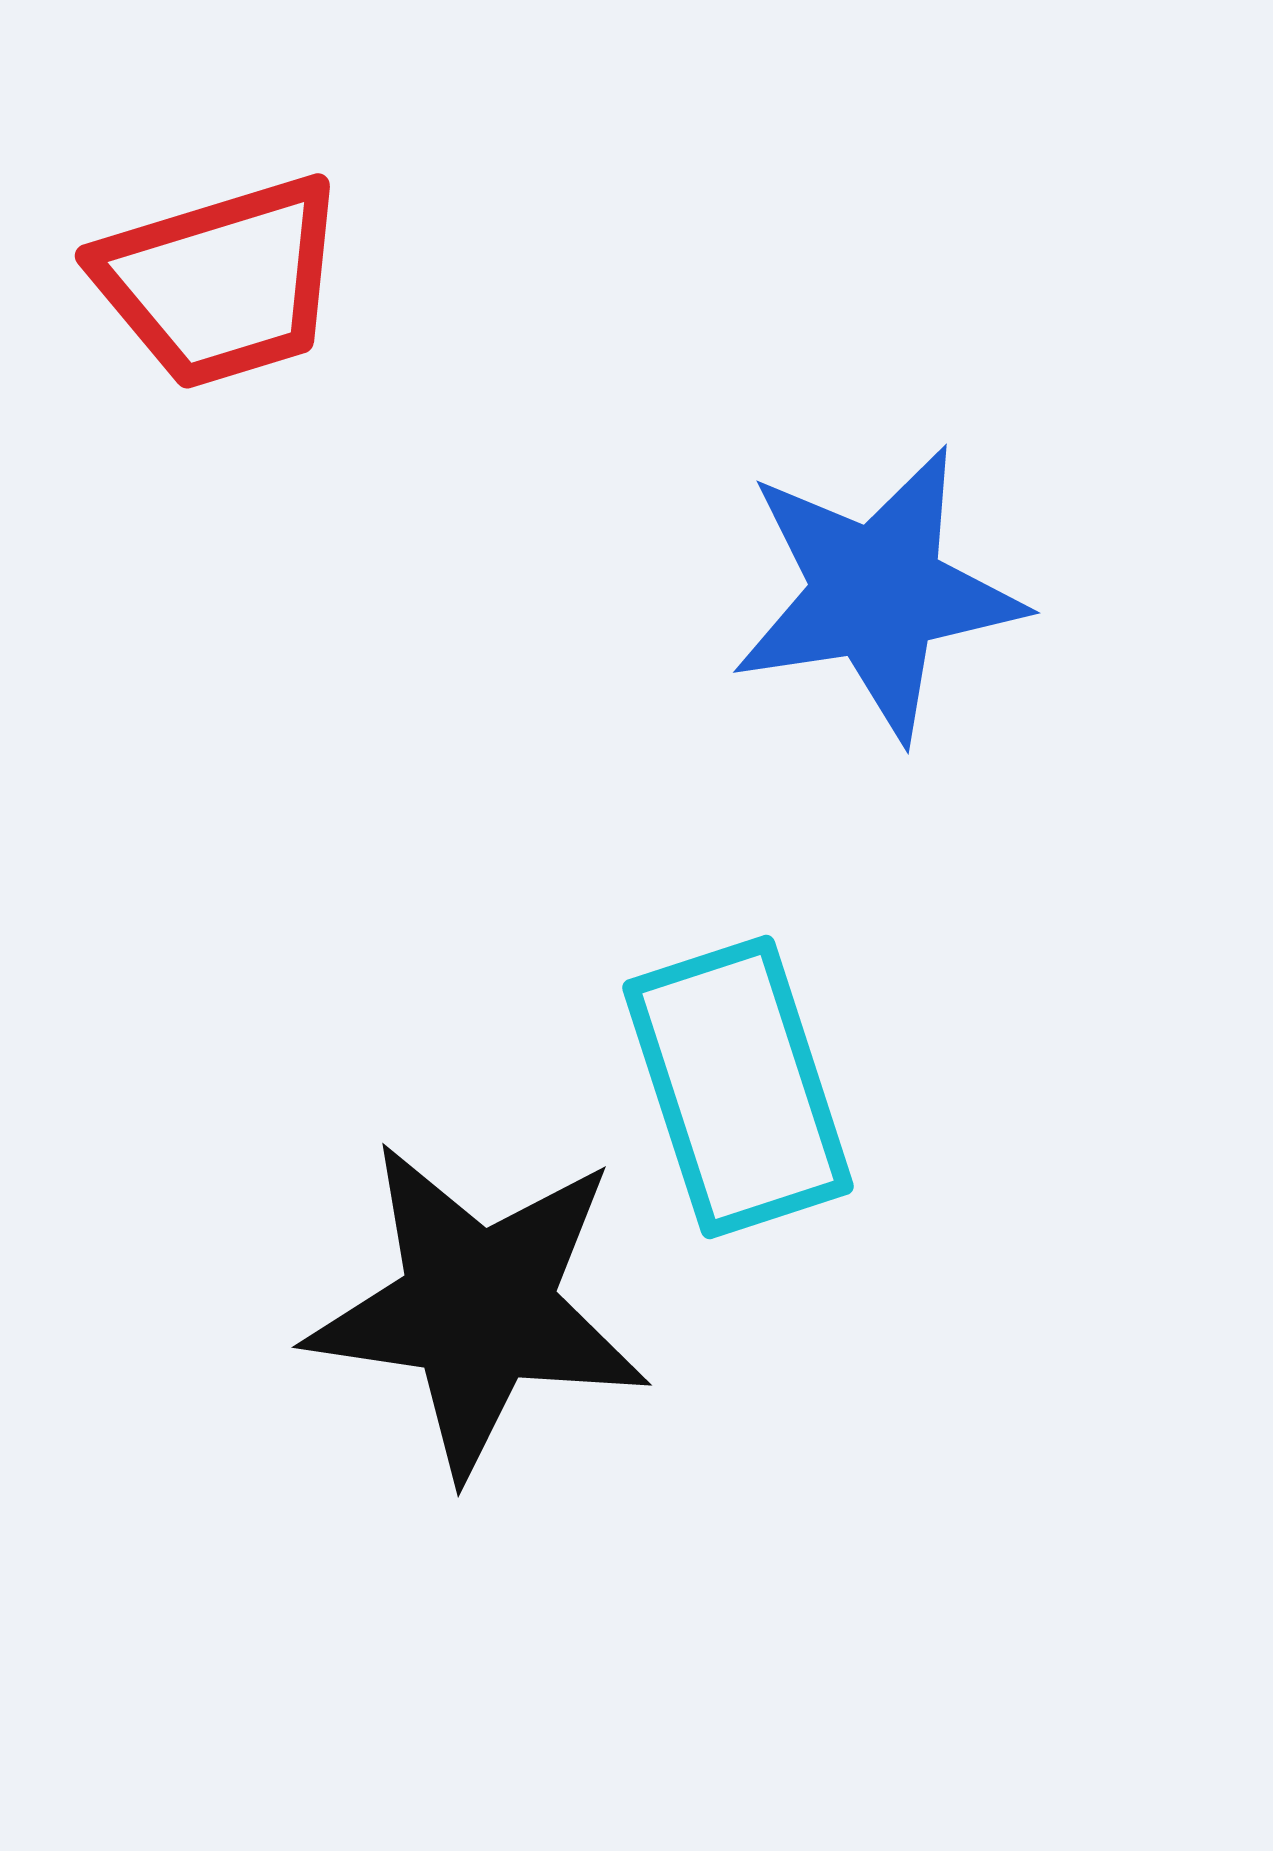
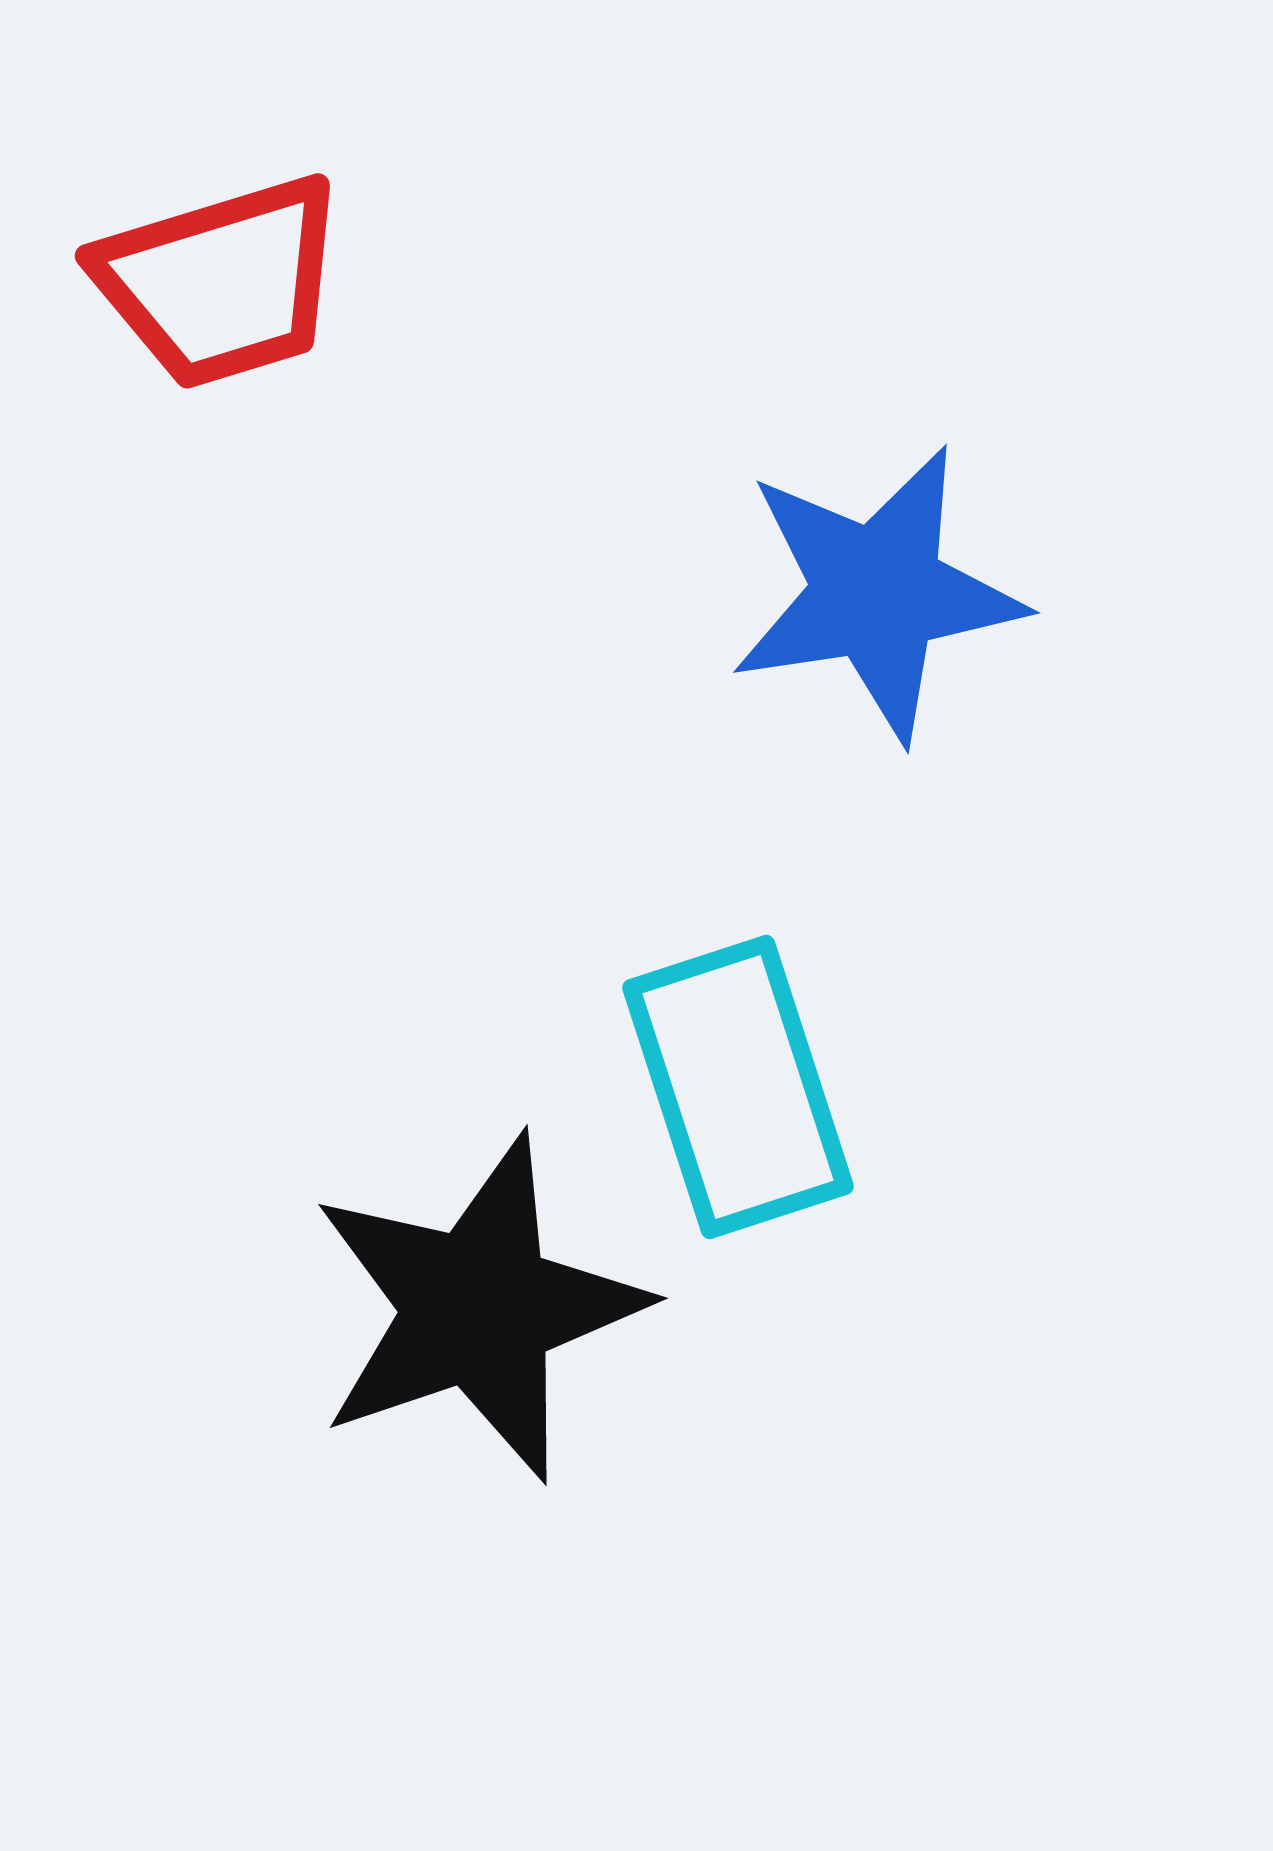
black star: rotated 27 degrees counterclockwise
